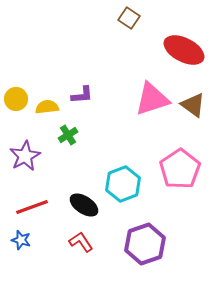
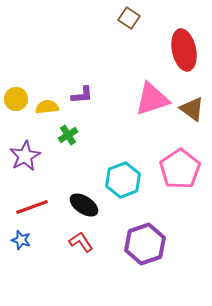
red ellipse: rotated 51 degrees clockwise
brown triangle: moved 1 px left, 4 px down
cyan hexagon: moved 4 px up
